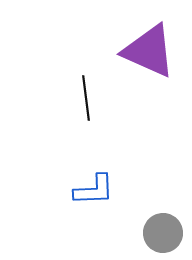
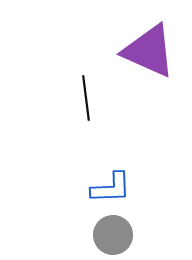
blue L-shape: moved 17 px right, 2 px up
gray circle: moved 50 px left, 2 px down
